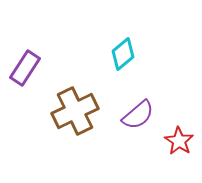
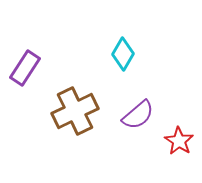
cyan diamond: rotated 20 degrees counterclockwise
